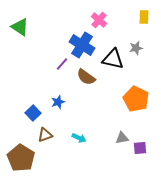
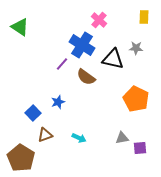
gray star: rotated 16 degrees clockwise
